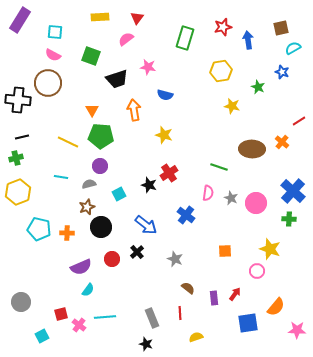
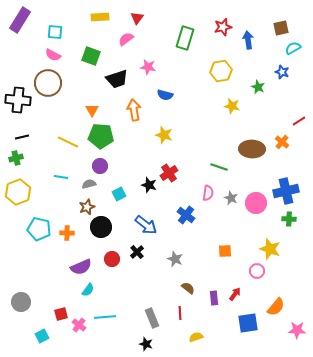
blue cross at (293, 191): moved 7 px left; rotated 35 degrees clockwise
